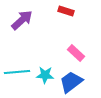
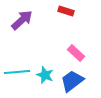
cyan star: rotated 18 degrees clockwise
blue trapezoid: moved 1 px right, 1 px up
